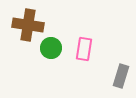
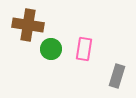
green circle: moved 1 px down
gray rectangle: moved 4 px left
